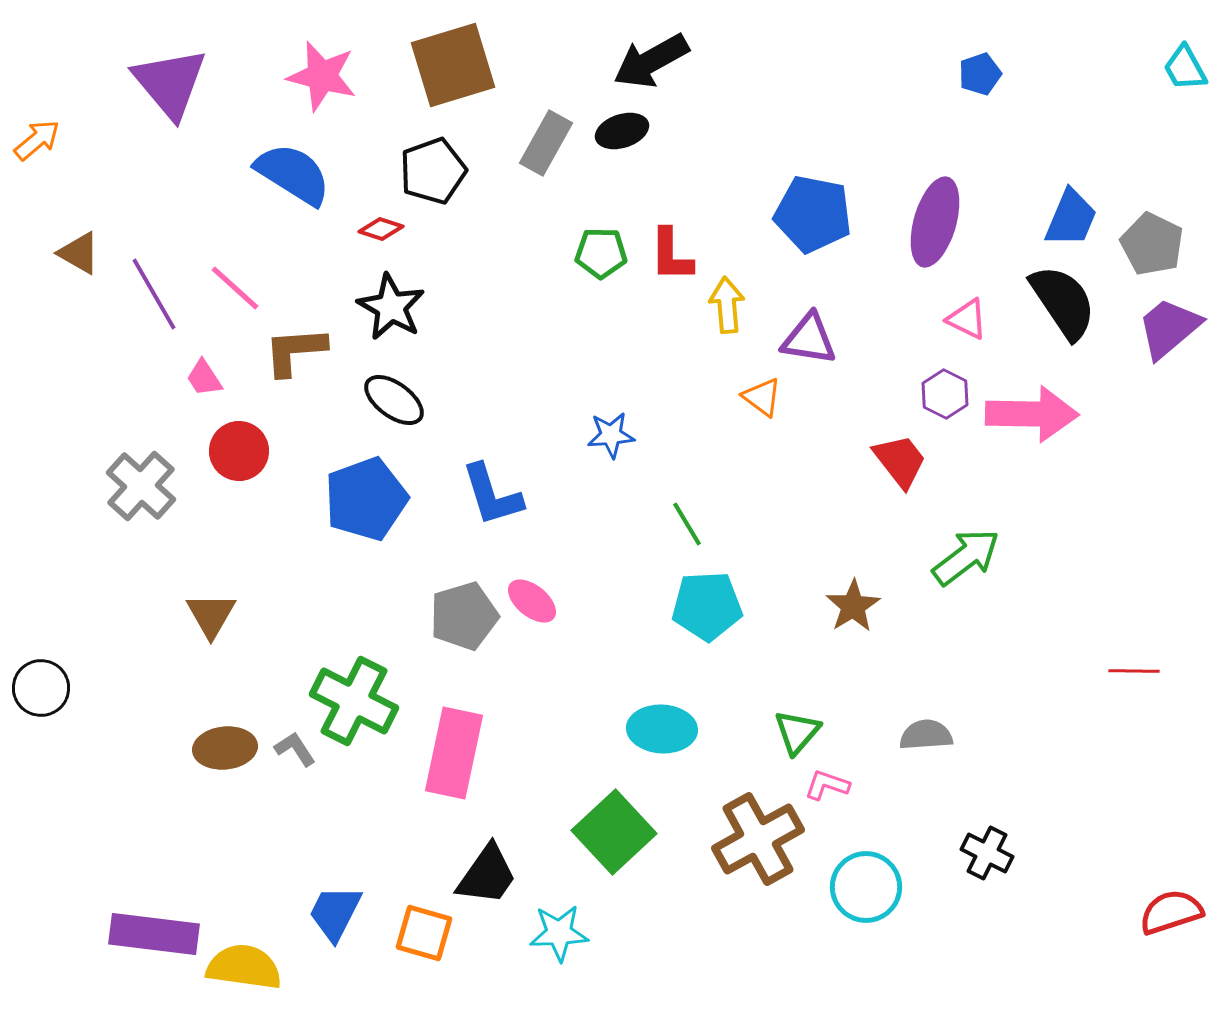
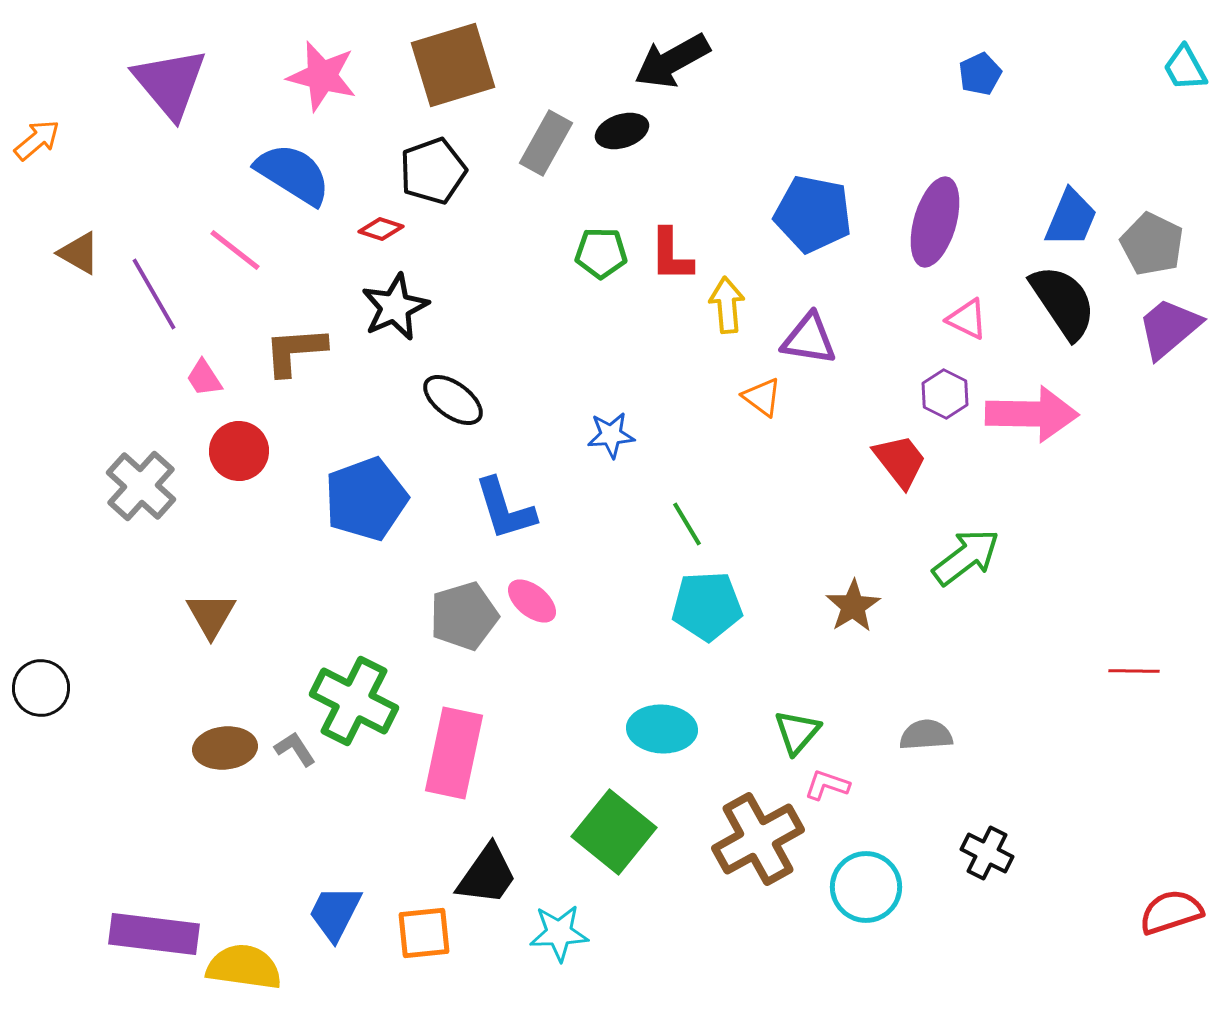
black arrow at (651, 61): moved 21 px right
blue pentagon at (980, 74): rotated 6 degrees counterclockwise
pink line at (235, 288): moved 38 px up; rotated 4 degrees counterclockwise
black star at (391, 307): moved 4 px right; rotated 18 degrees clockwise
black ellipse at (394, 400): moved 59 px right
blue L-shape at (492, 495): moved 13 px right, 14 px down
green square at (614, 832): rotated 8 degrees counterclockwise
orange square at (424, 933): rotated 22 degrees counterclockwise
